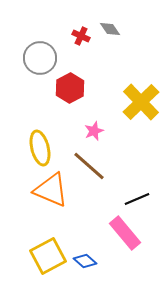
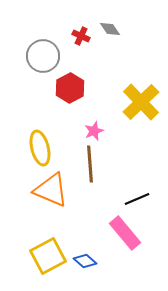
gray circle: moved 3 px right, 2 px up
brown line: moved 1 px right, 2 px up; rotated 45 degrees clockwise
